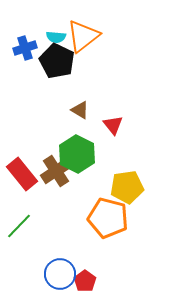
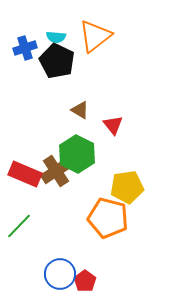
orange triangle: moved 12 px right
red rectangle: moved 3 px right; rotated 28 degrees counterclockwise
